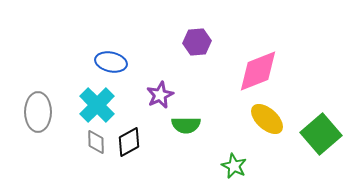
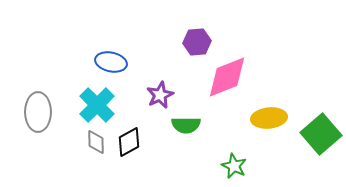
pink diamond: moved 31 px left, 6 px down
yellow ellipse: moved 2 px right, 1 px up; rotated 48 degrees counterclockwise
